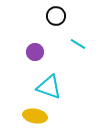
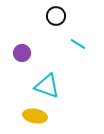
purple circle: moved 13 px left, 1 px down
cyan triangle: moved 2 px left, 1 px up
